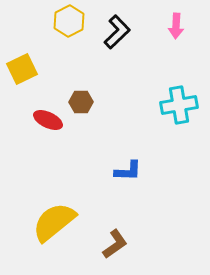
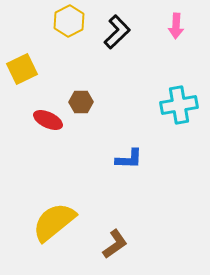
blue L-shape: moved 1 px right, 12 px up
